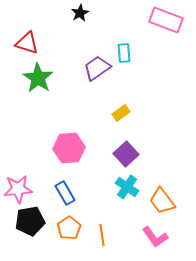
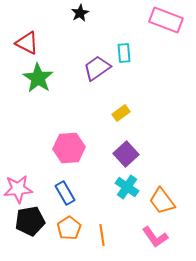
red triangle: rotated 10 degrees clockwise
